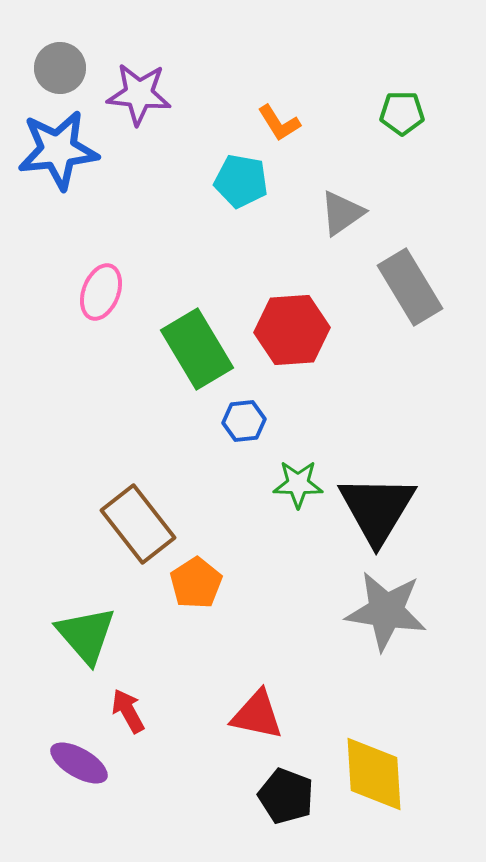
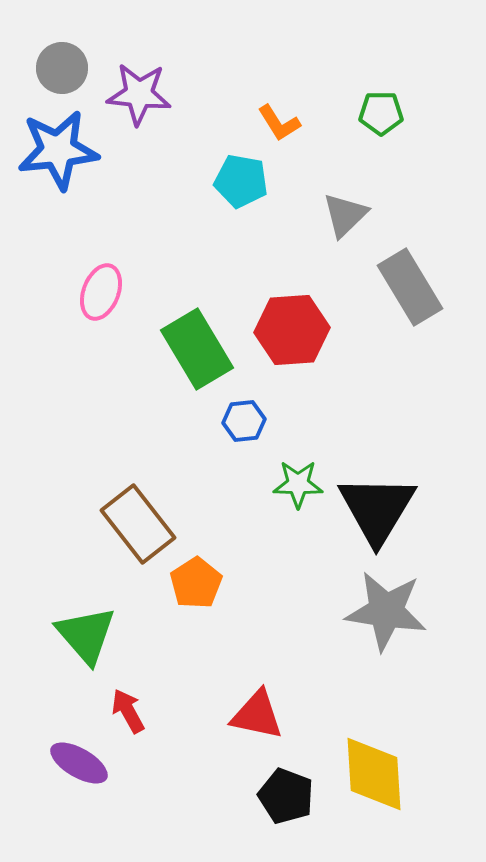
gray circle: moved 2 px right
green pentagon: moved 21 px left
gray triangle: moved 3 px right, 2 px down; rotated 9 degrees counterclockwise
